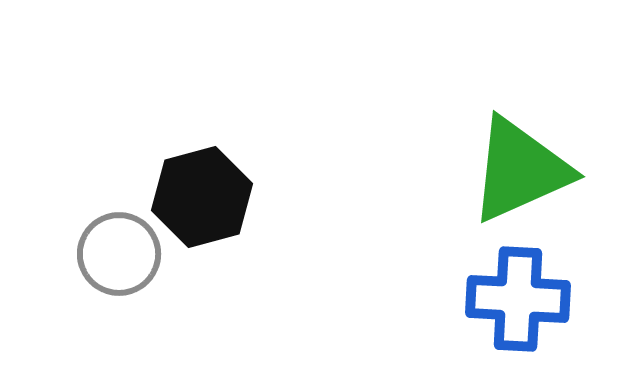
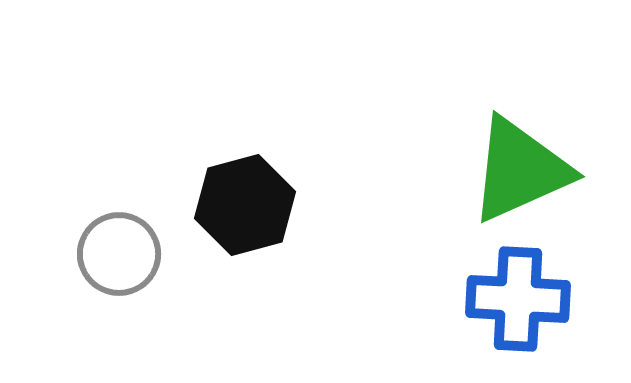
black hexagon: moved 43 px right, 8 px down
